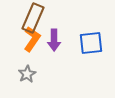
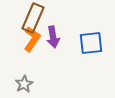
purple arrow: moved 1 px left, 3 px up; rotated 10 degrees counterclockwise
gray star: moved 3 px left, 10 px down
